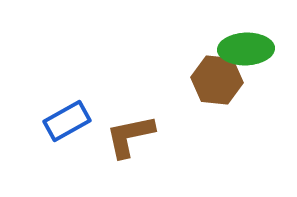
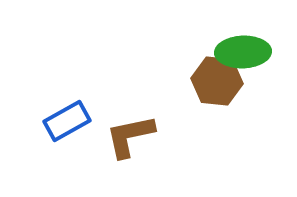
green ellipse: moved 3 px left, 3 px down
brown hexagon: moved 1 px down
